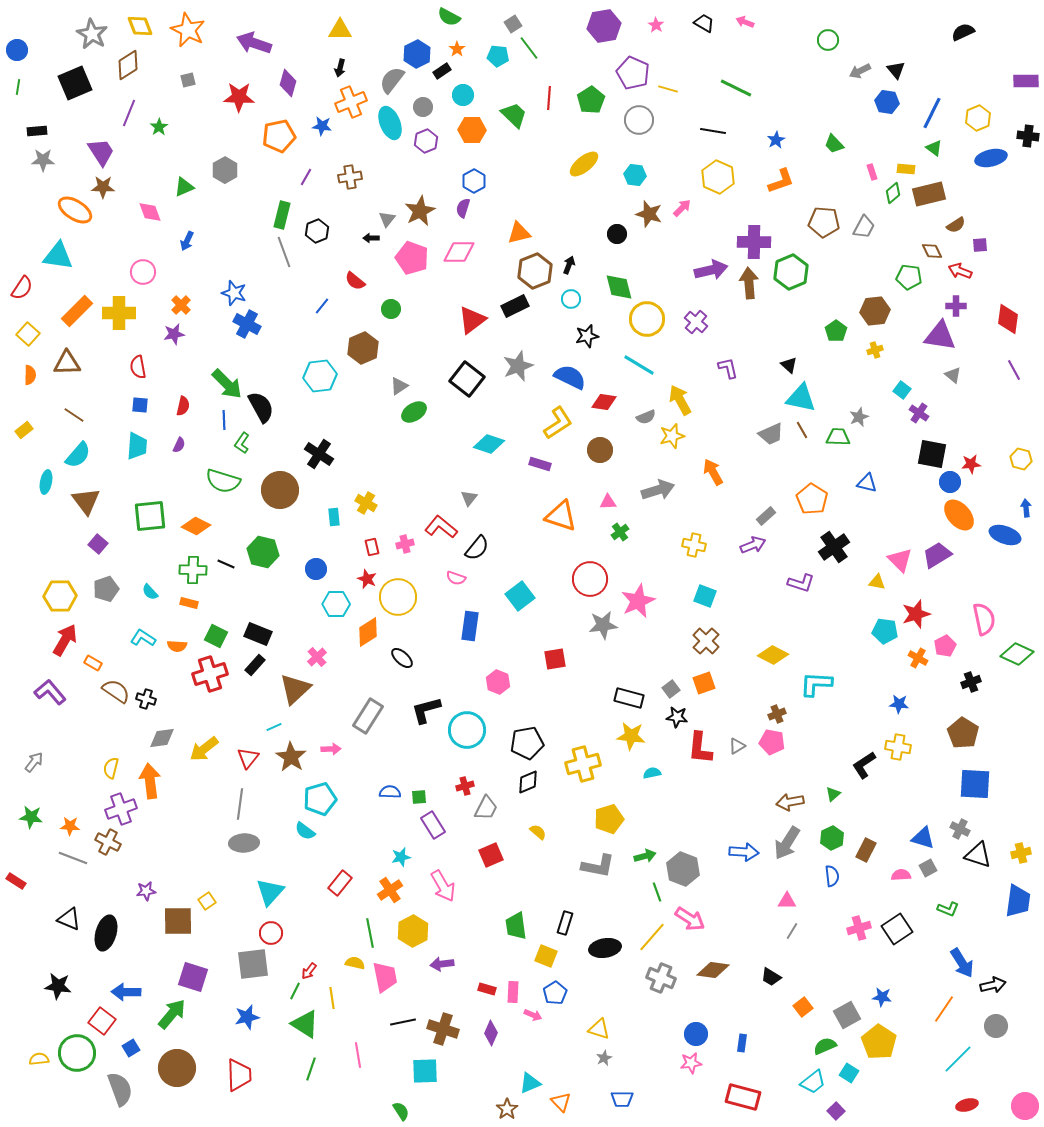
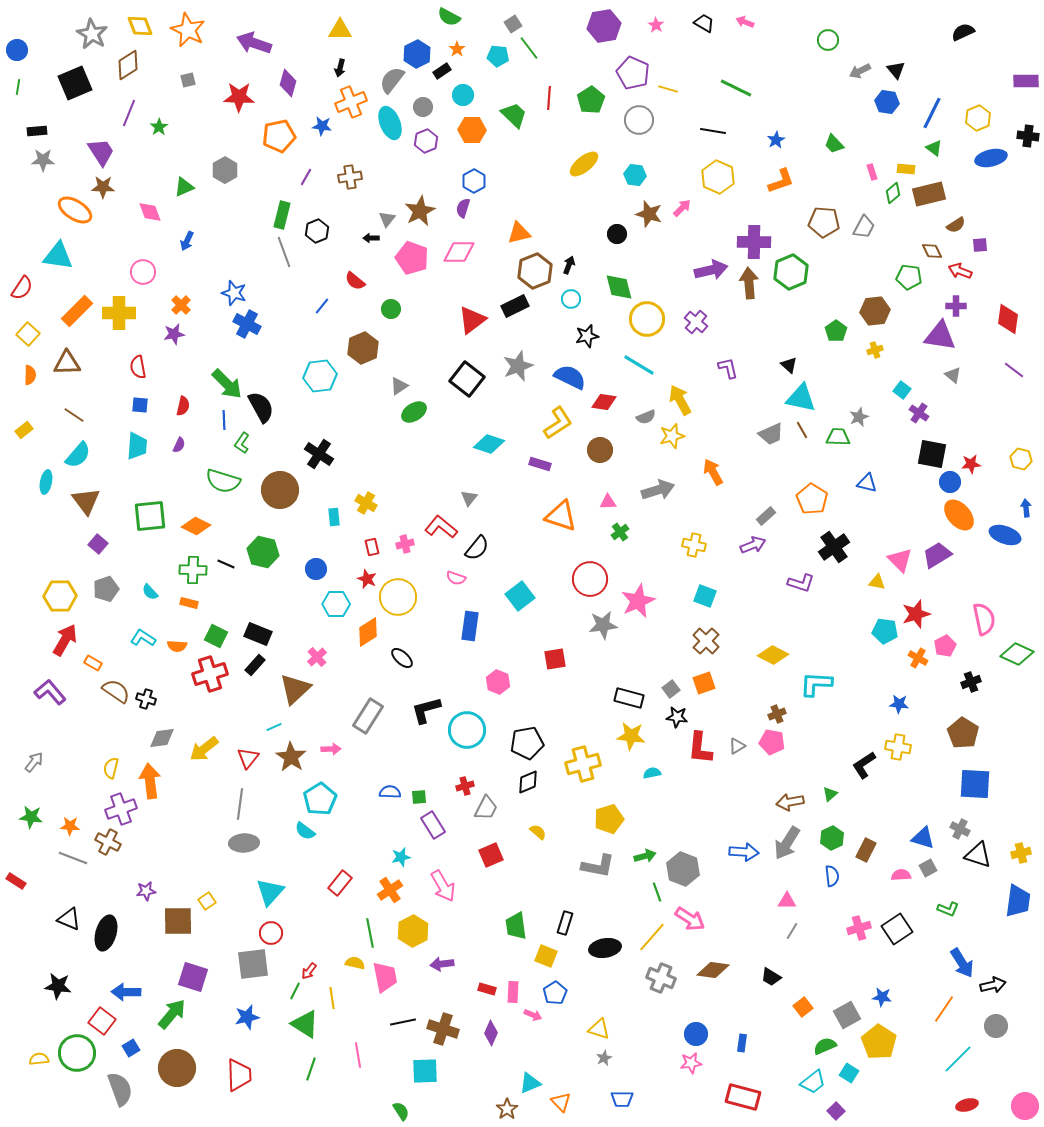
purple line at (1014, 370): rotated 25 degrees counterclockwise
green triangle at (833, 794): moved 3 px left
cyan pentagon at (320, 799): rotated 16 degrees counterclockwise
